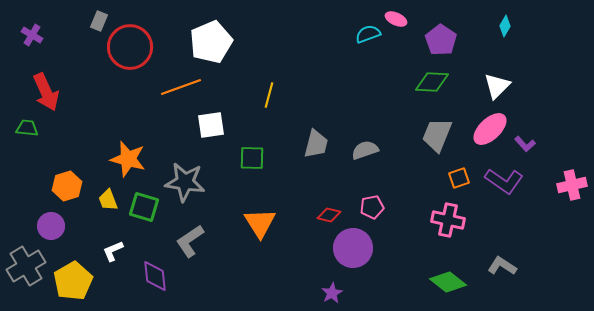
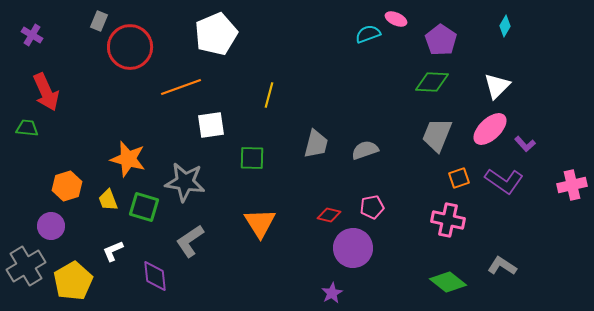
white pentagon at (211, 42): moved 5 px right, 8 px up
